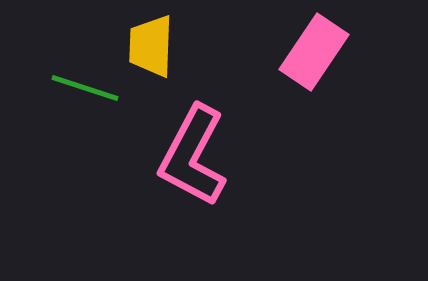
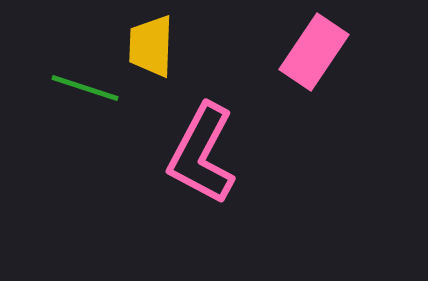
pink L-shape: moved 9 px right, 2 px up
